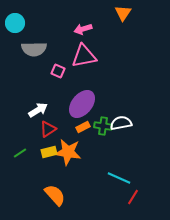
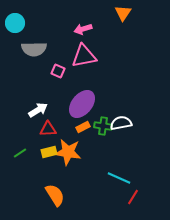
red triangle: rotated 30 degrees clockwise
orange semicircle: rotated 10 degrees clockwise
